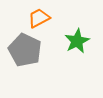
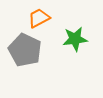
green star: moved 2 px left, 2 px up; rotated 20 degrees clockwise
